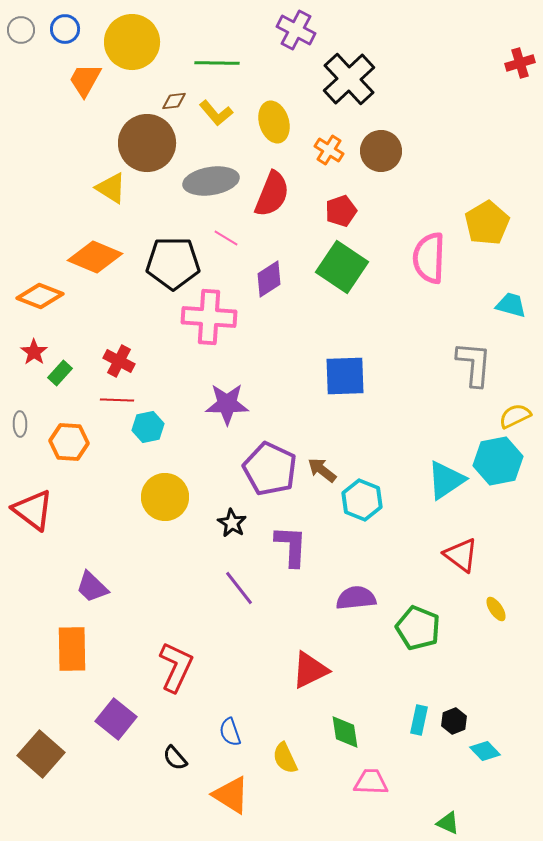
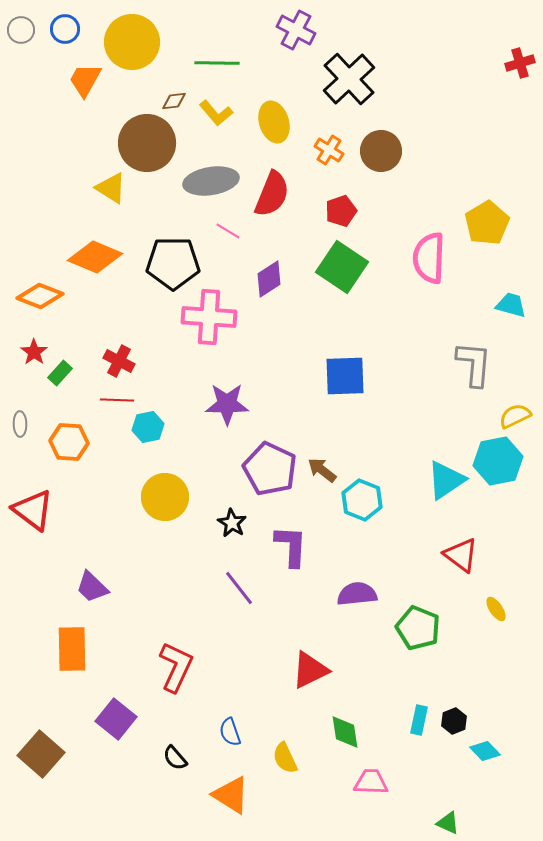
pink line at (226, 238): moved 2 px right, 7 px up
purple semicircle at (356, 598): moved 1 px right, 4 px up
